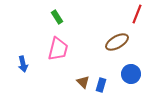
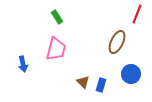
brown ellipse: rotated 35 degrees counterclockwise
pink trapezoid: moved 2 px left
